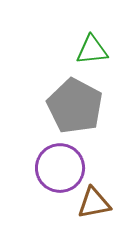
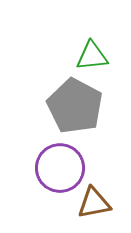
green triangle: moved 6 px down
